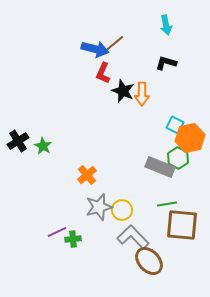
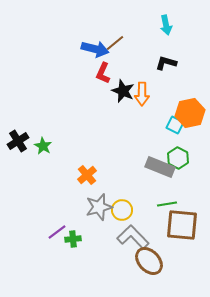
orange hexagon: moved 25 px up
purple line: rotated 12 degrees counterclockwise
